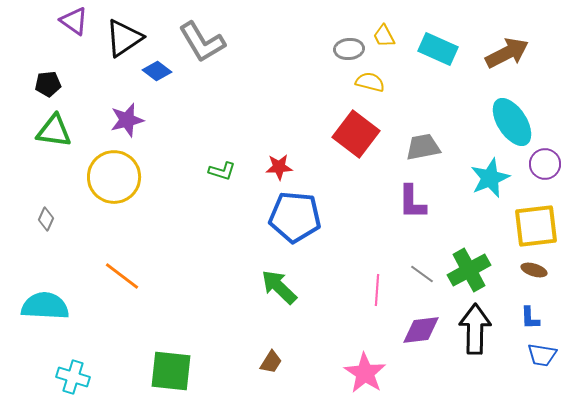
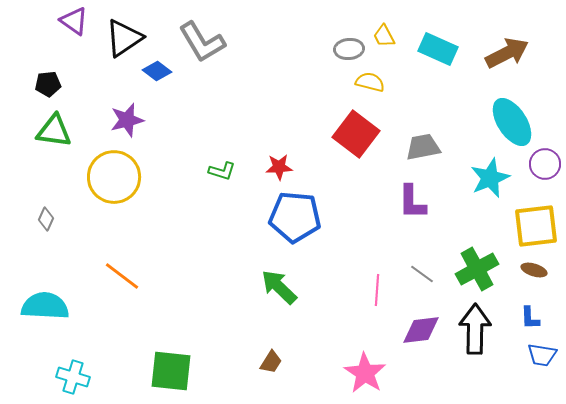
green cross: moved 8 px right, 1 px up
